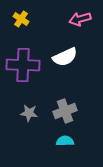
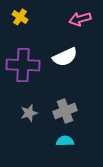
yellow cross: moved 1 px left, 2 px up
gray star: rotated 24 degrees counterclockwise
